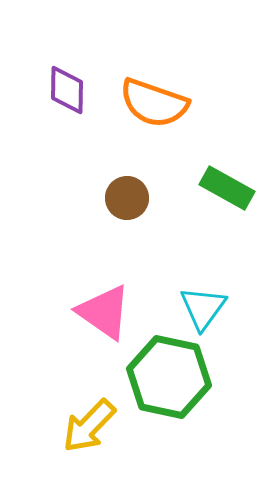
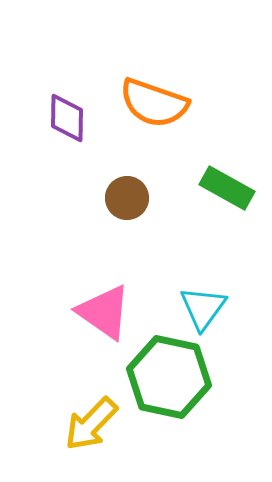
purple diamond: moved 28 px down
yellow arrow: moved 2 px right, 2 px up
